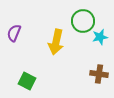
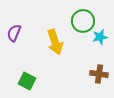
yellow arrow: moved 1 px left; rotated 30 degrees counterclockwise
